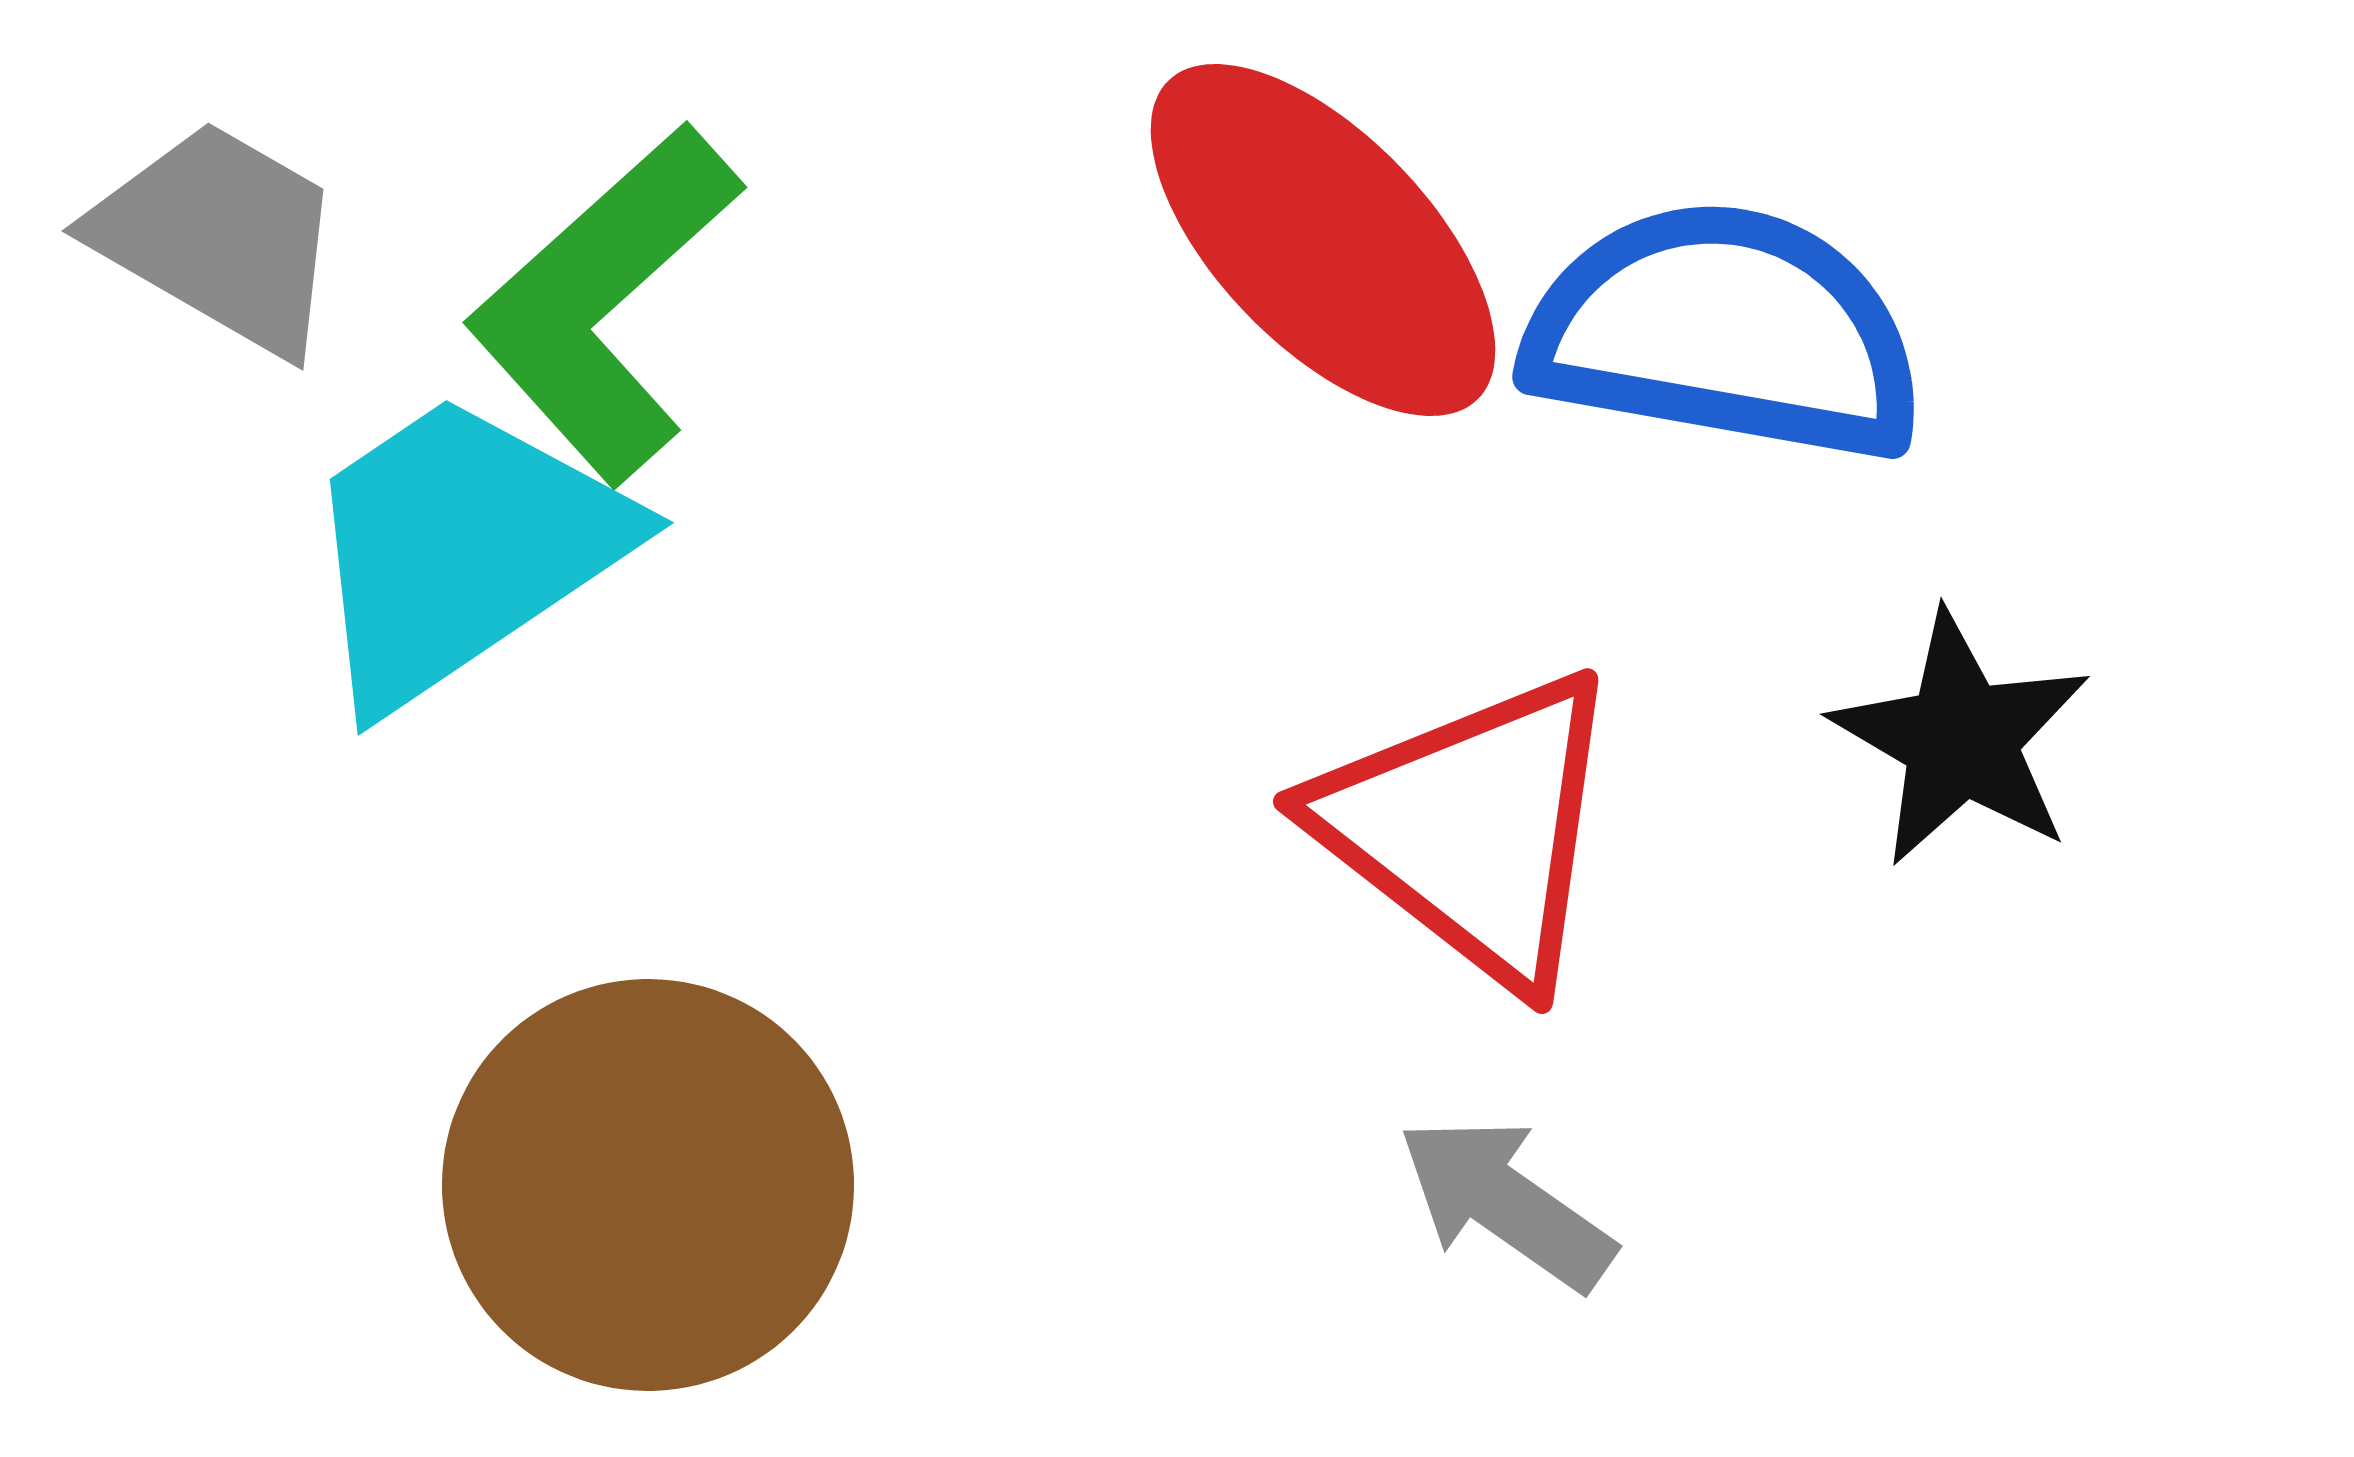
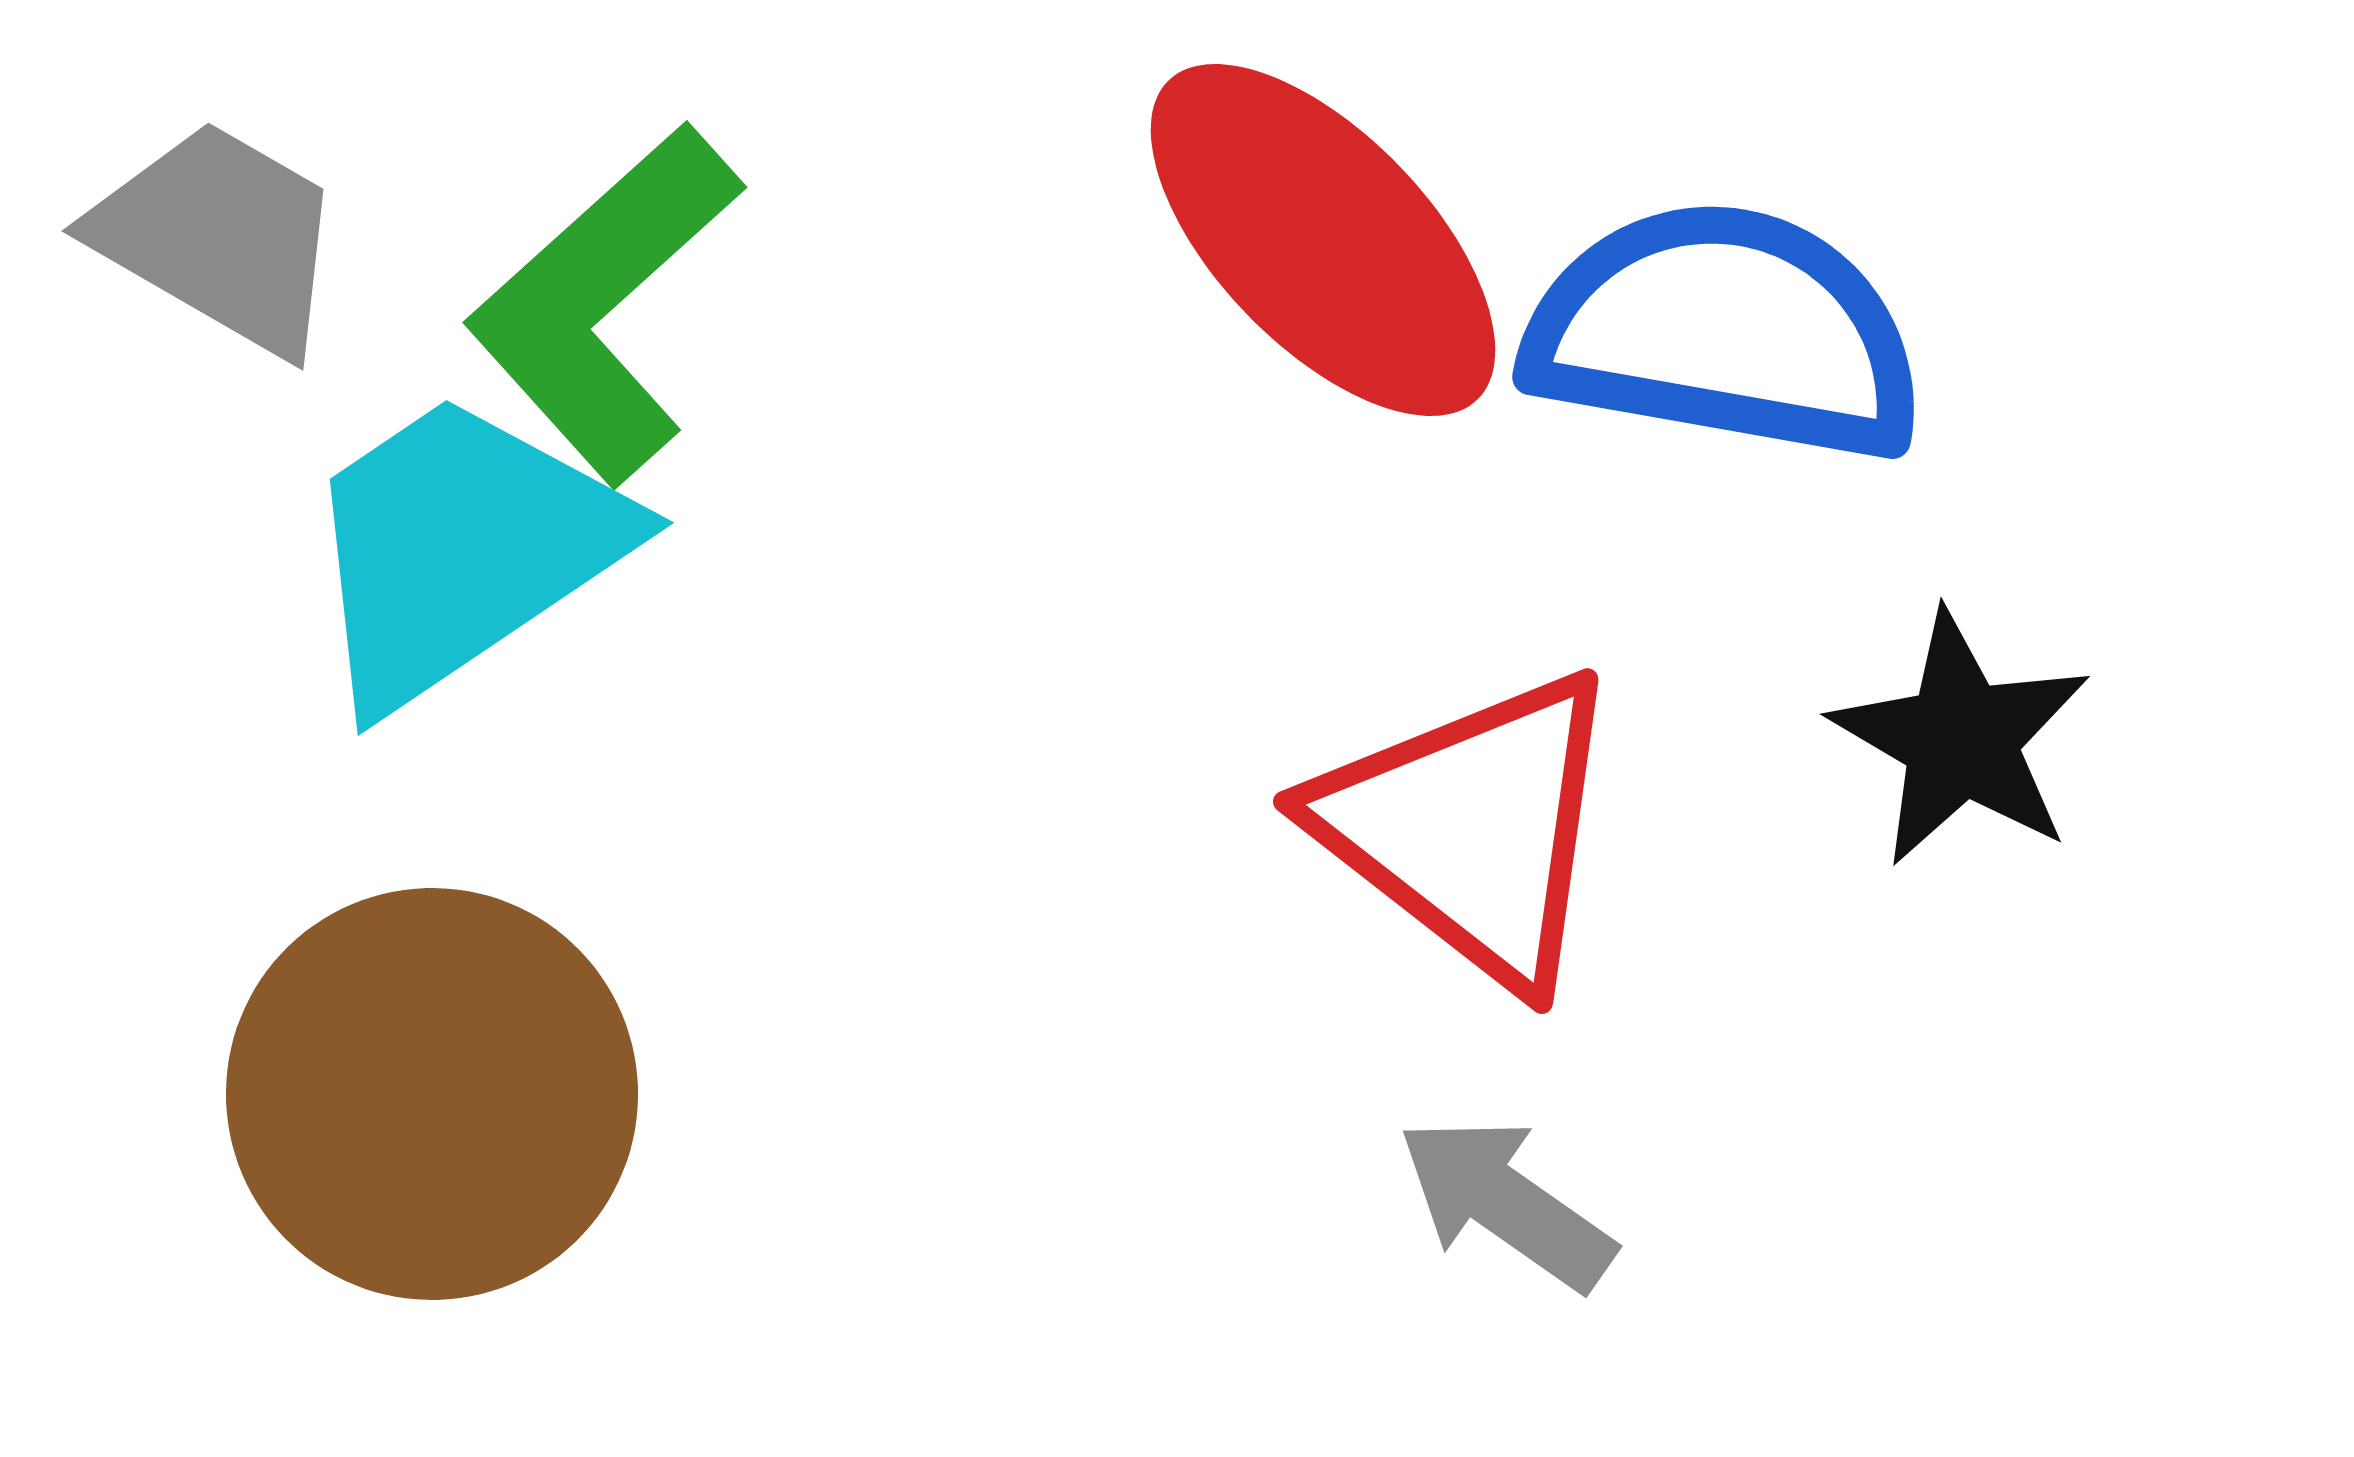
brown circle: moved 216 px left, 91 px up
